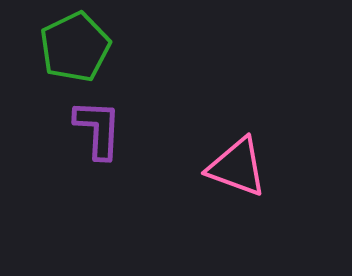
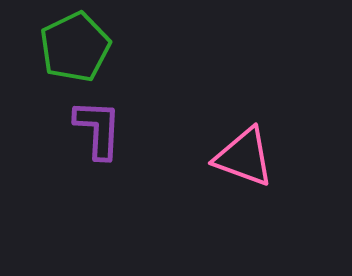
pink triangle: moved 7 px right, 10 px up
